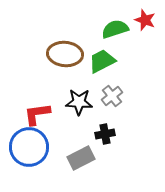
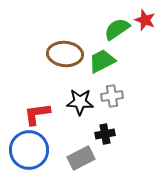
green semicircle: moved 2 px right; rotated 16 degrees counterclockwise
gray cross: rotated 30 degrees clockwise
black star: moved 1 px right
blue circle: moved 3 px down
